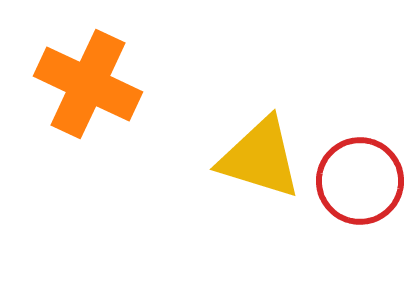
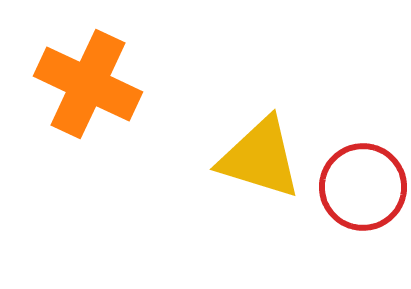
red circle: moved 3 px right, 6 px down
